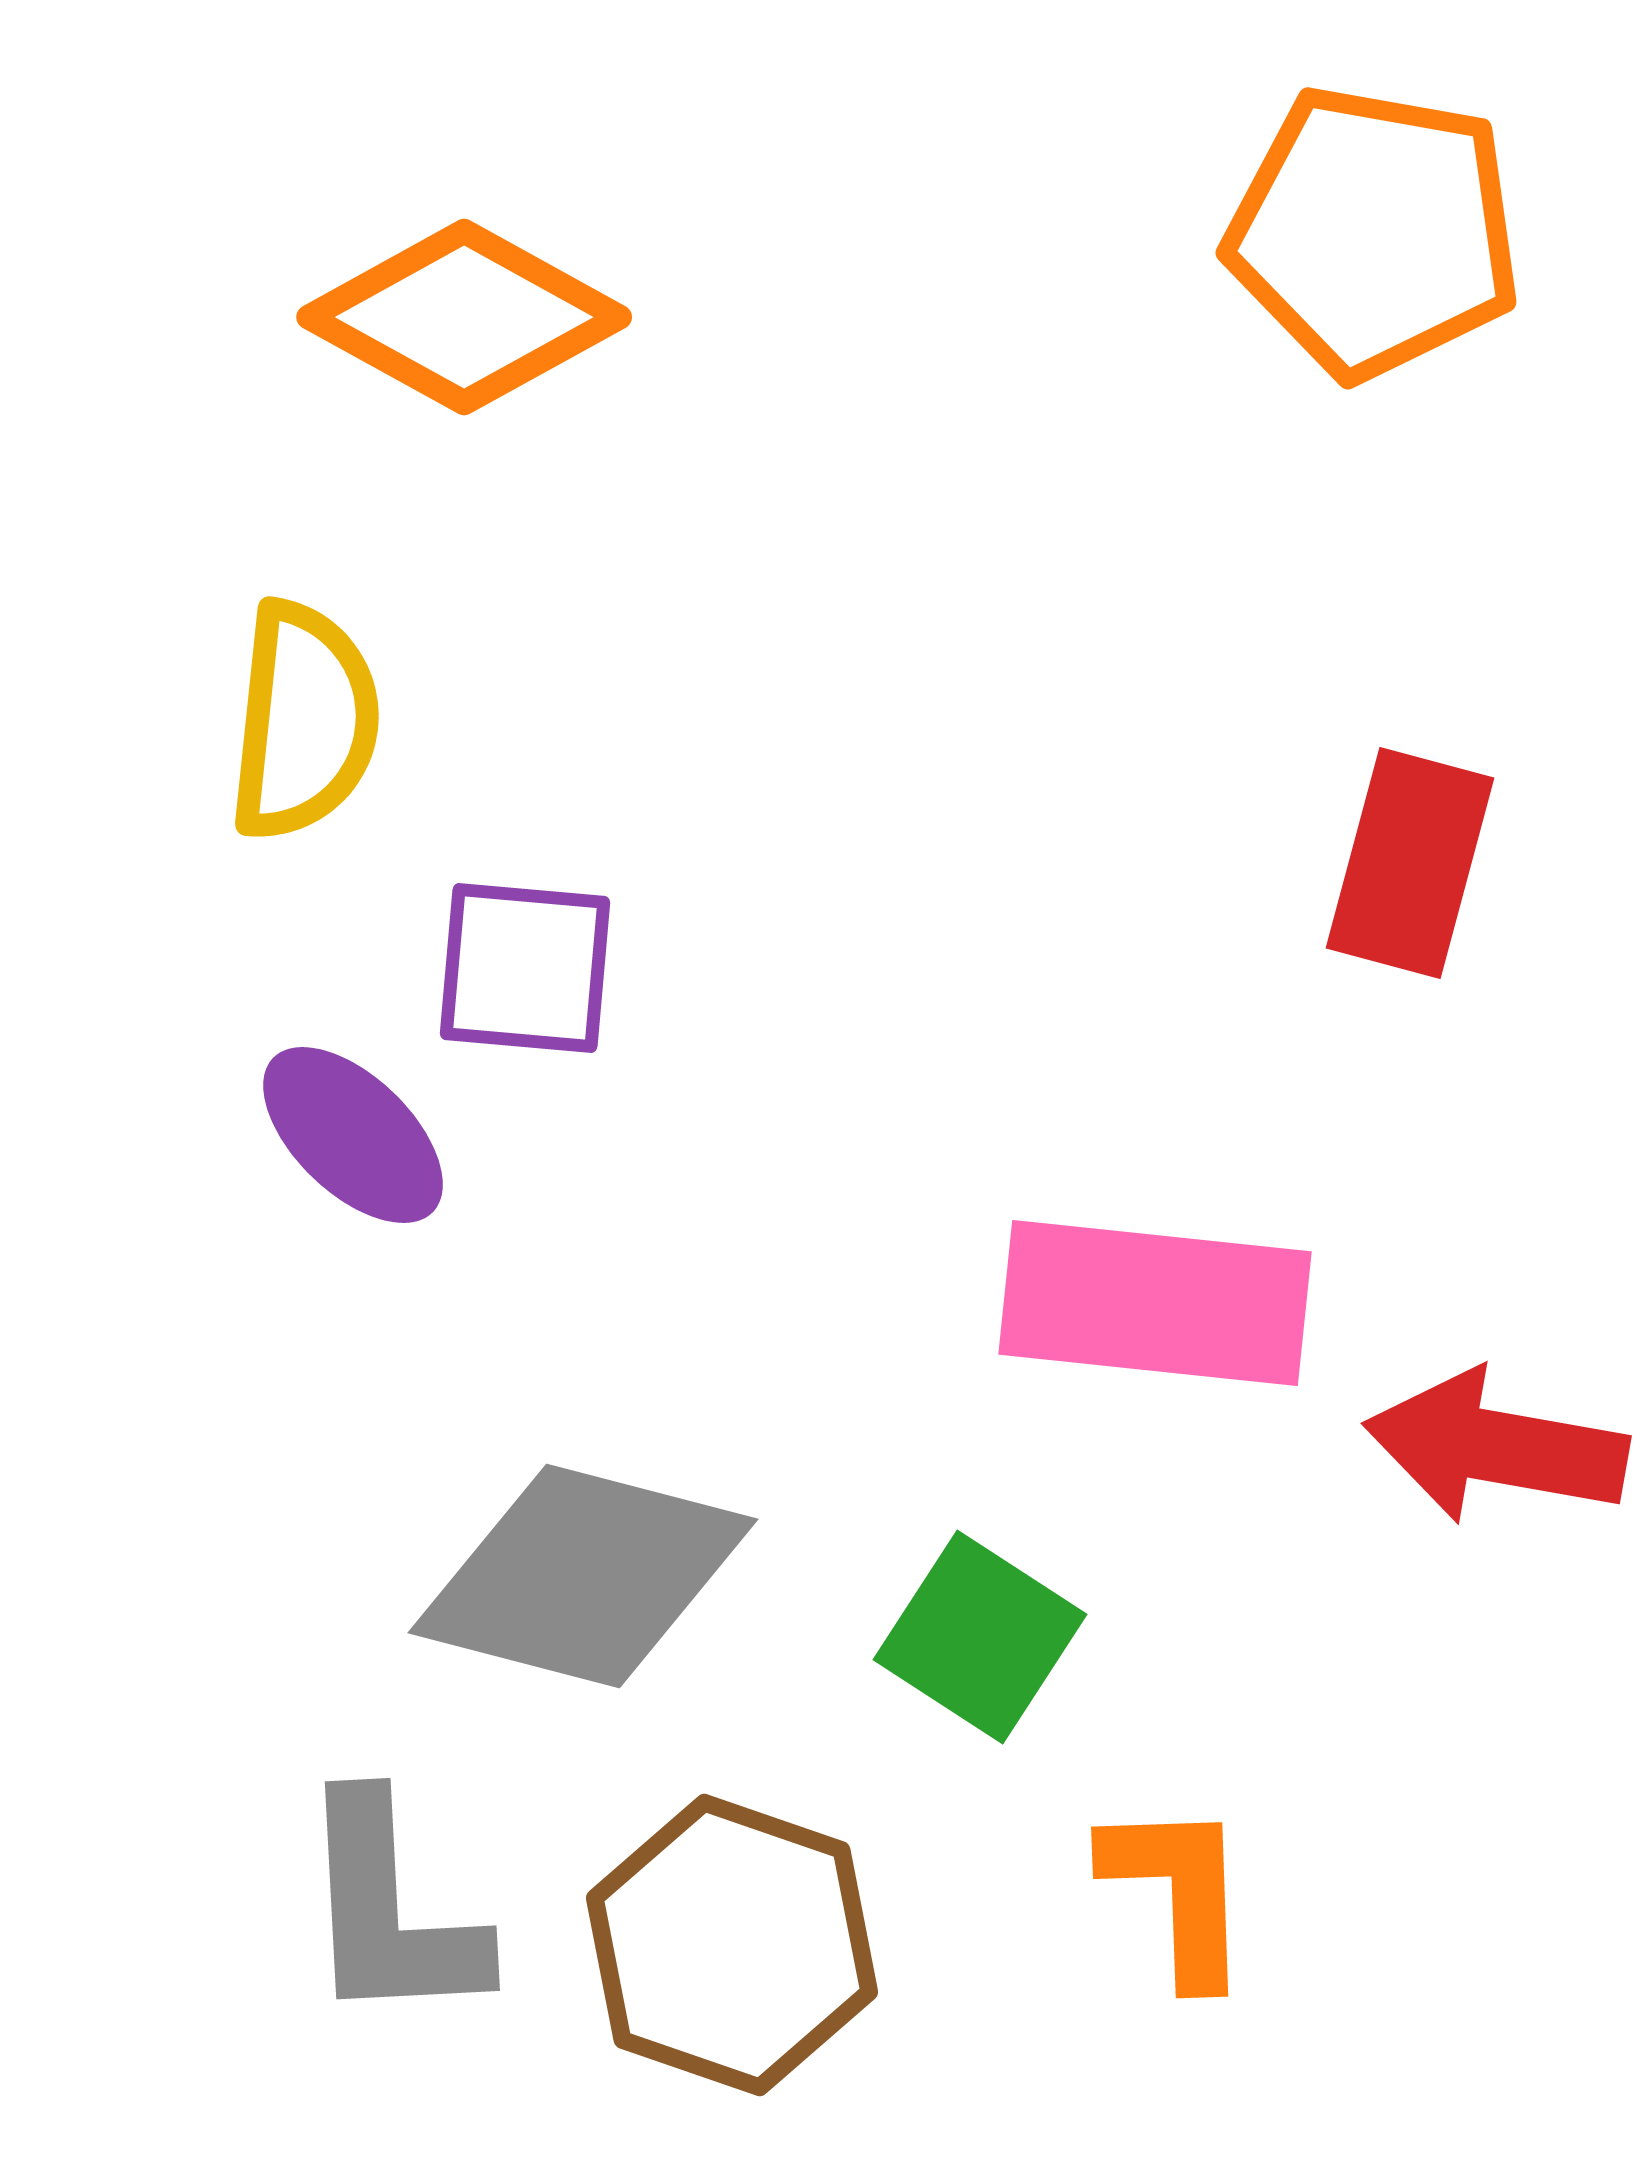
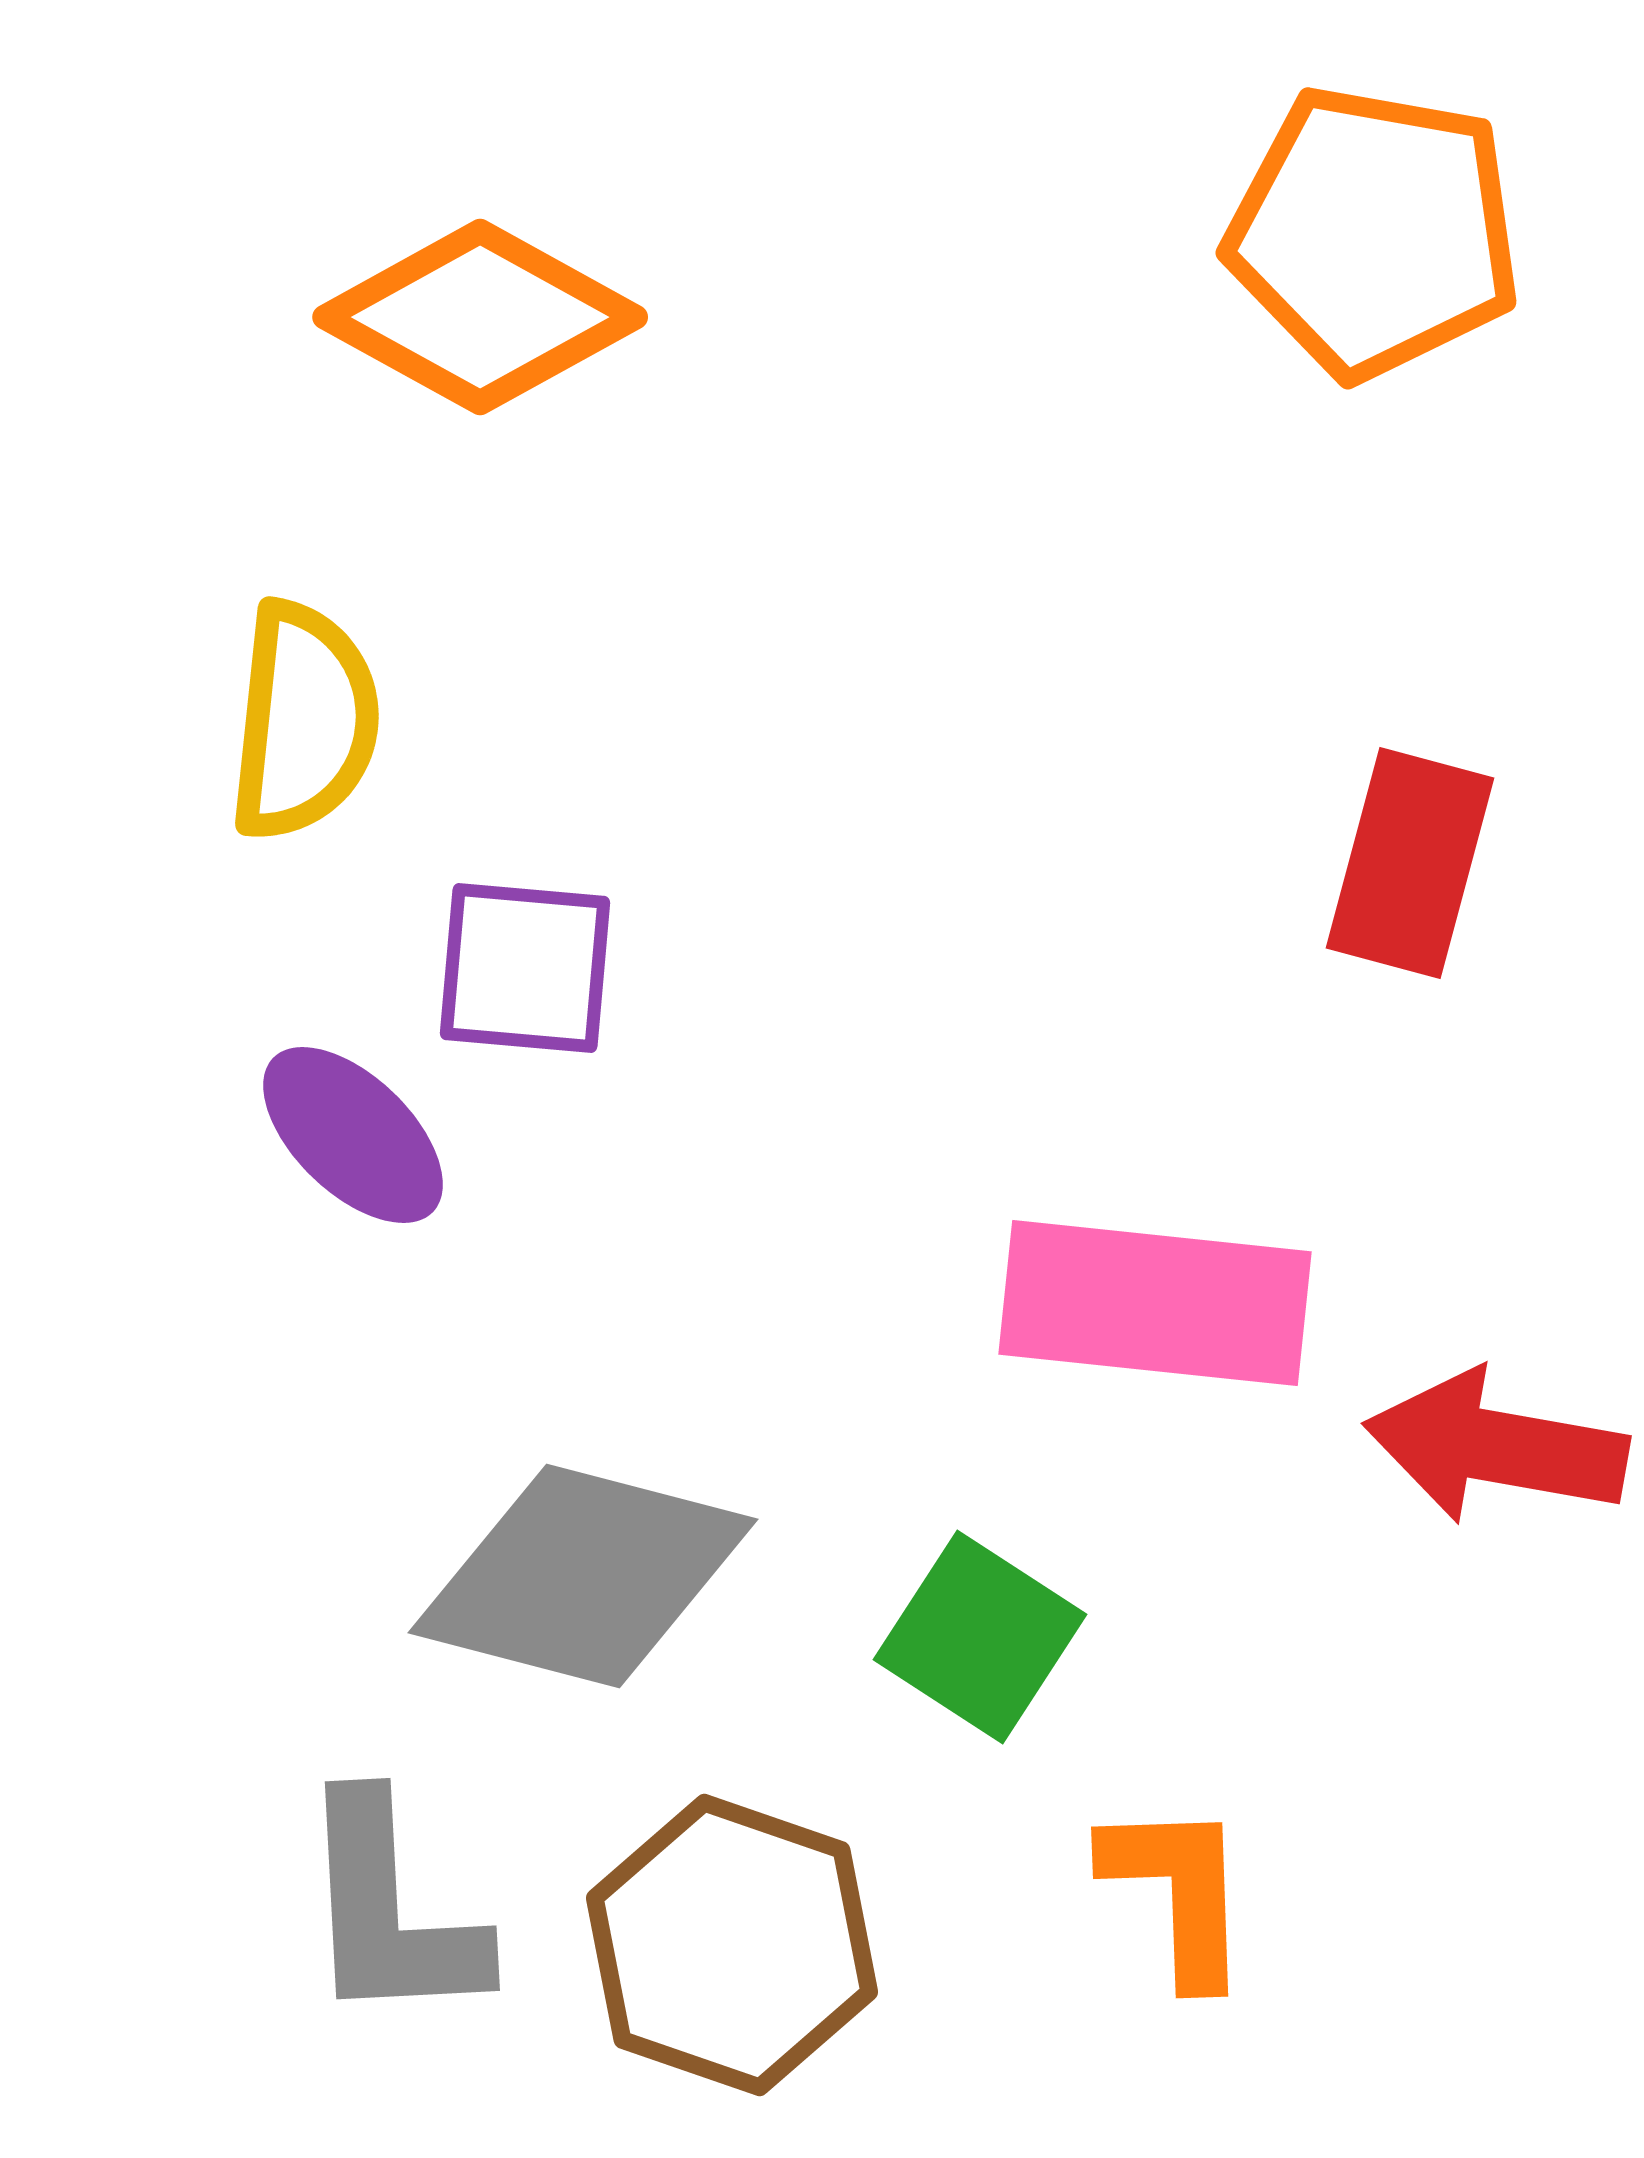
orange diamond: moved 16 px right
